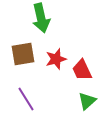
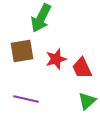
green arrow: rotated 40 degrees clockwise
brown square: moved 1 px left, 3 px up
red trapezoid: moved 2 px up
purple line: rotated 45 degrees counterclockwise
